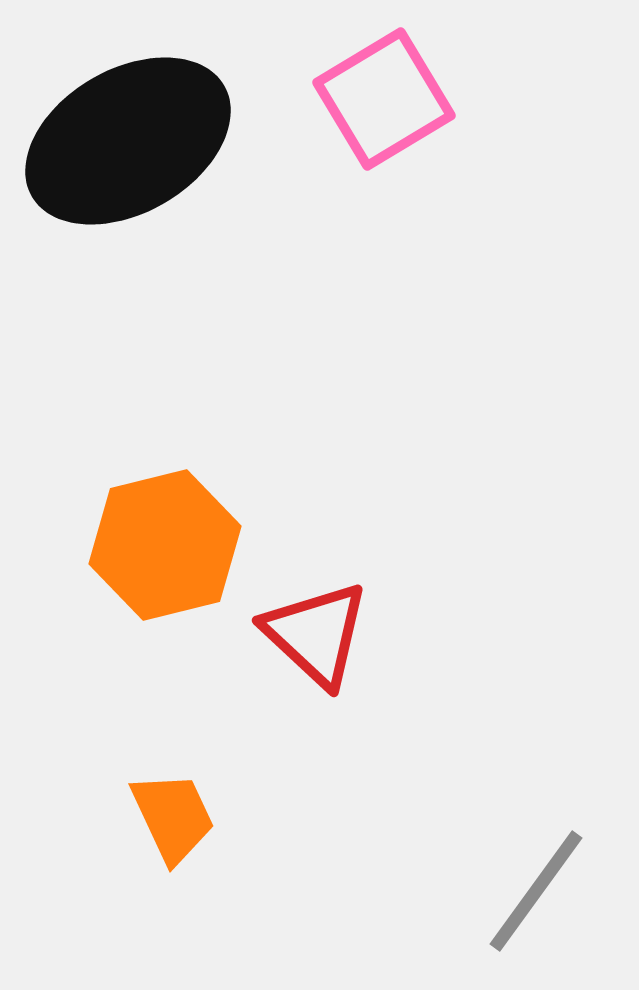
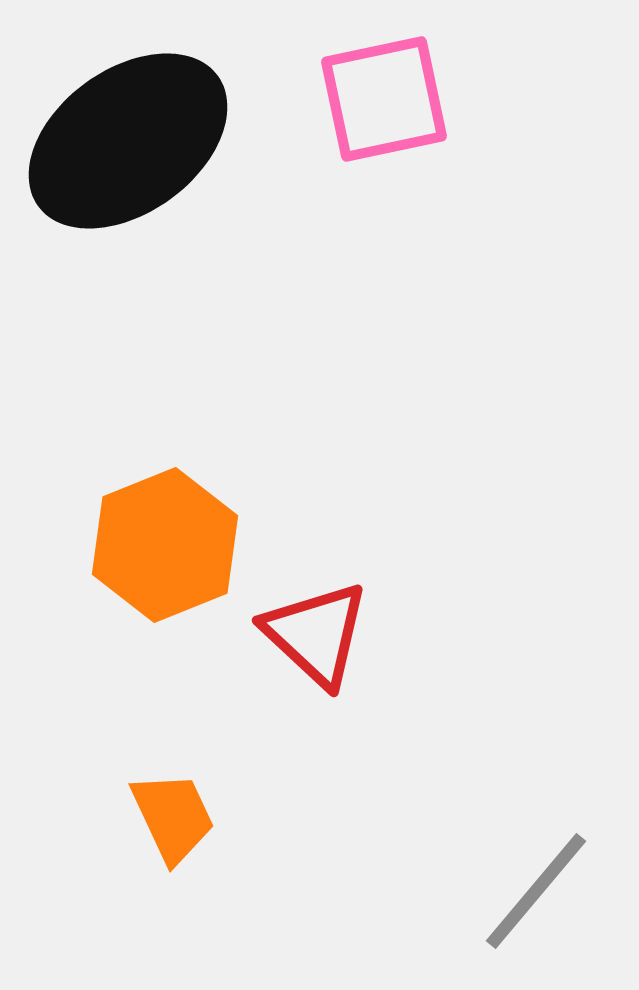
pink square: rotated 19 degrees clockwise
black ellipse: rotated 6 degrees counterclockwise
orange hexagon: rotated 8 degrees counterclockwise
gray line: rotated 4 degrees clockwise
